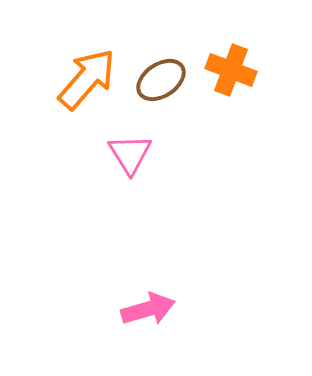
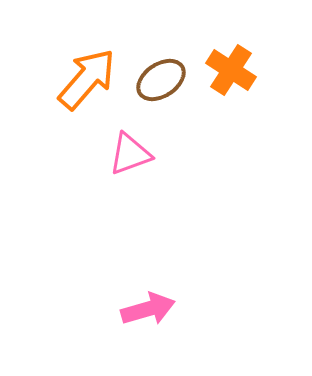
orange cross: rotated 12 degrees clockwise
pink triangle: rotated 42 degrees clockwise
